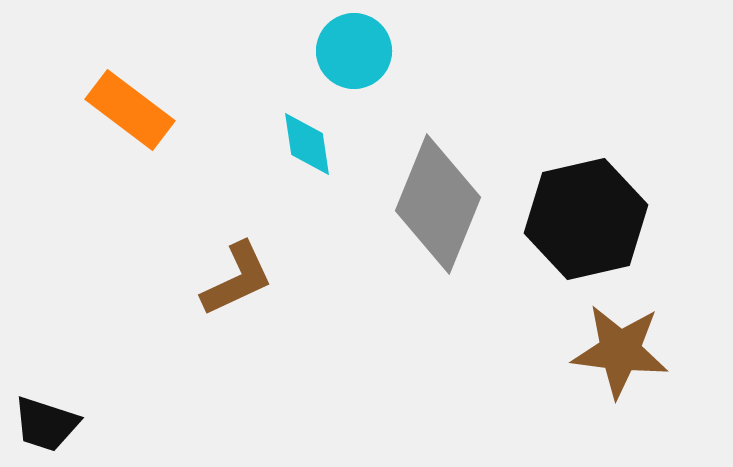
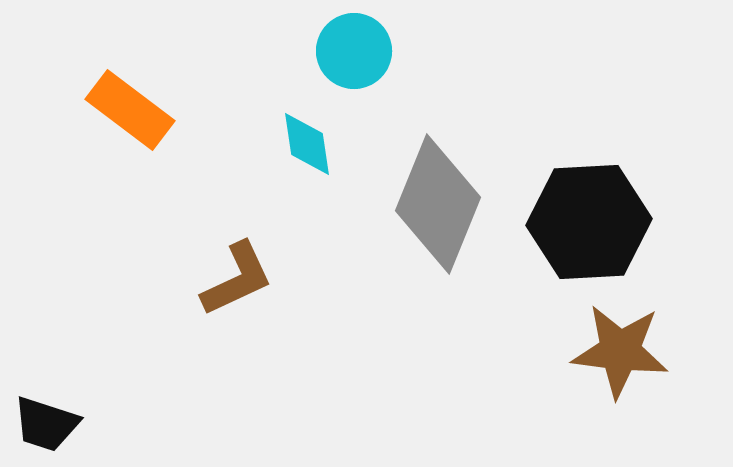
black hexagon: moved 3 px right, 3 px down; rotated 10 degrees clockwise
